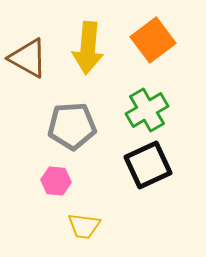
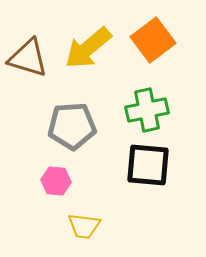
yellow arrow: rotated 45 degrees clockwise
brown triangle: rotated 12 degrees counterclockwise
green cross: rotated 18 degrees clockwise
black square: rotated 30 degrees clockwise
